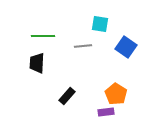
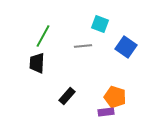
cyan square: rotated 12 degrees clockwise
green line: rotated 60 degrees counterclockwise
orange pentagon: moved 1 px left, 3 px down; rotated 15 degrees counterclockwise
